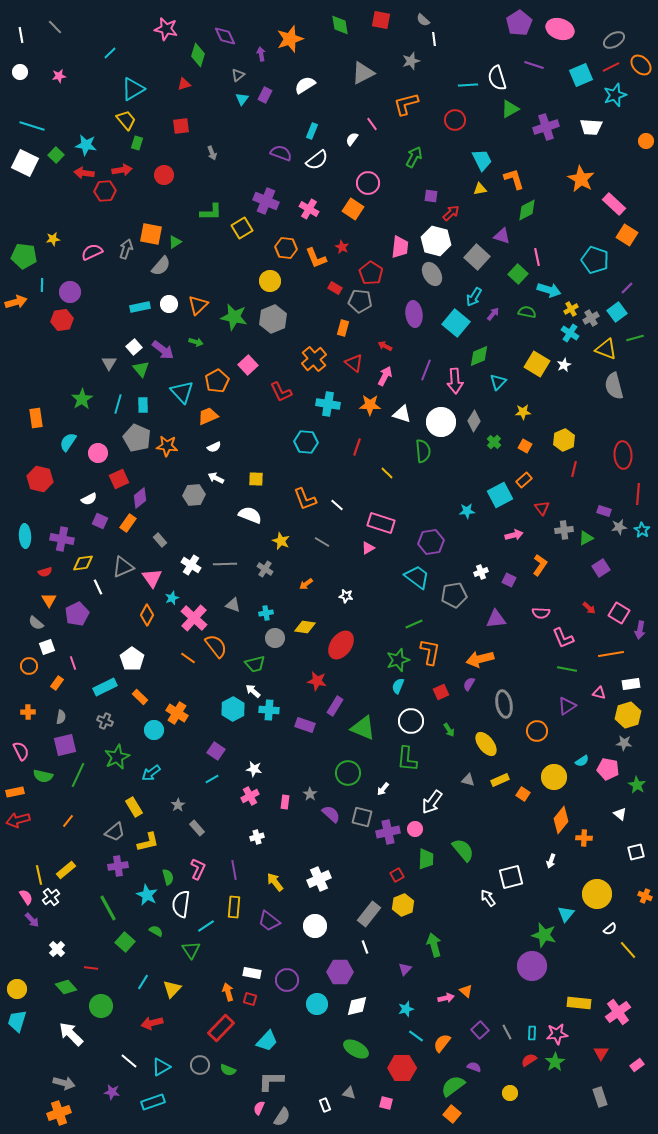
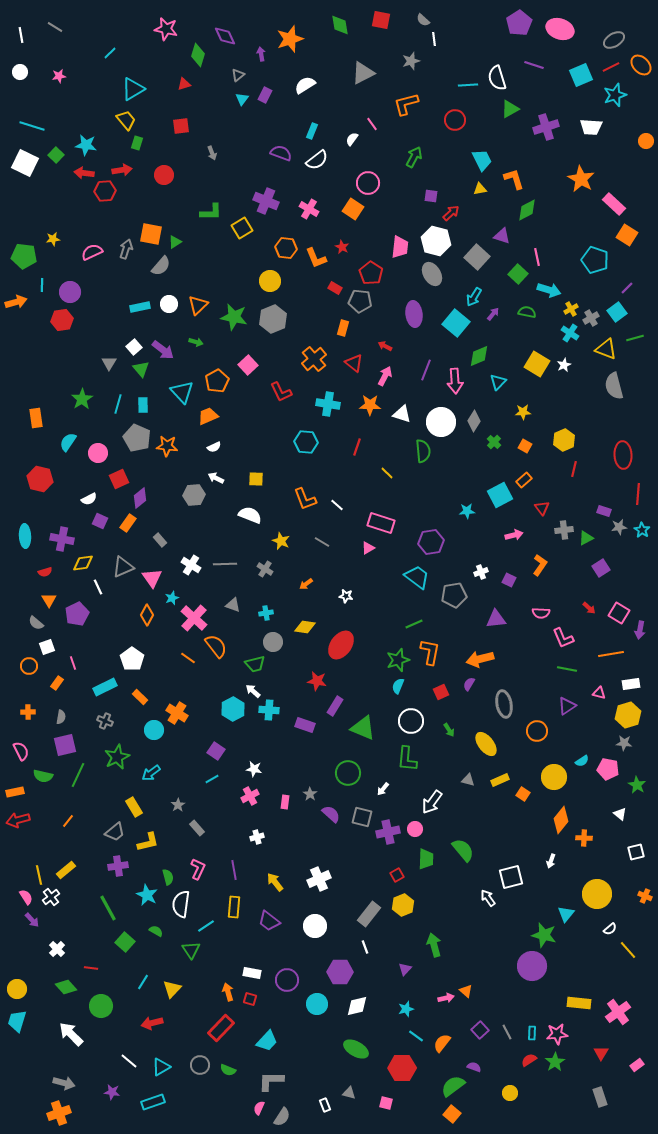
gray line at (55, 27): rotated 14 degrees counterclockwise
gray circle at (275, 638): moved 2 px left, 4 px down
